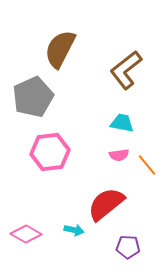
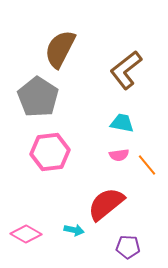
gray pentagon: moved 5 px right; rotated 15 degrees counterclockwise
